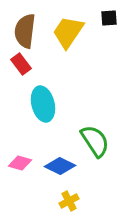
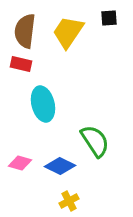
red rectangle: rotated 40 degrees counterclockwise
